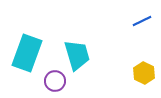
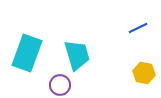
blue line: moved 4 px left, 7 px down
yellow hexagon: rotated 15 degrees counterclockwise
purple circle: moved 5 px right, 4 px down
